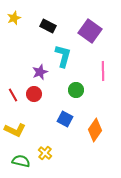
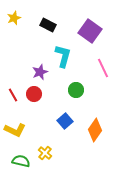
black rectangle: moved 1 px up
pink line: moved 3 px up; rotated 24 degrees counterclockwise
blue square: moved 2 px down; rotated 21 degrees clockwise
